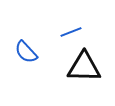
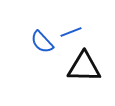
blue semicircle: moved 16 px right, 10 px up
